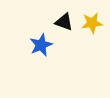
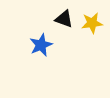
black triangle: moved 3 px up
